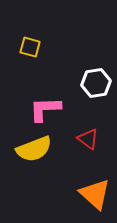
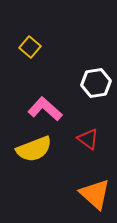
yellow square: rotated 25 degrees clockwise
pink L-shape: rotated 44 degrees clockwise
